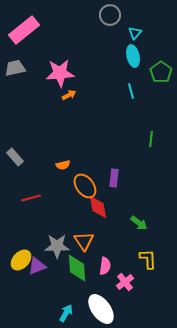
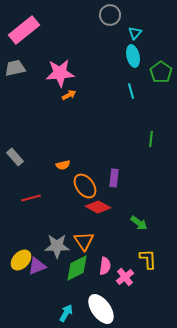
red diamond: rotated 50 degrees counterclockwise
green diamond: rotated 68 degrees clockwise
pink cross: moved 5 px up
